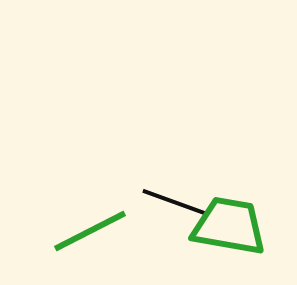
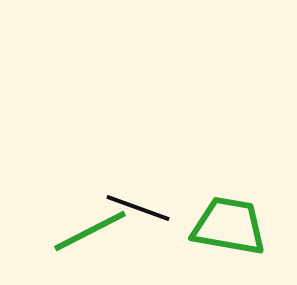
black line: moved 36 px left, 6 px down
